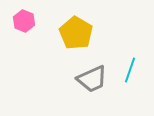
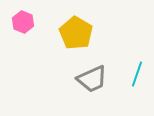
pink hexagon: moved 1 px left, 1 px down
cyan line: moved 7 px right, 4 px down
